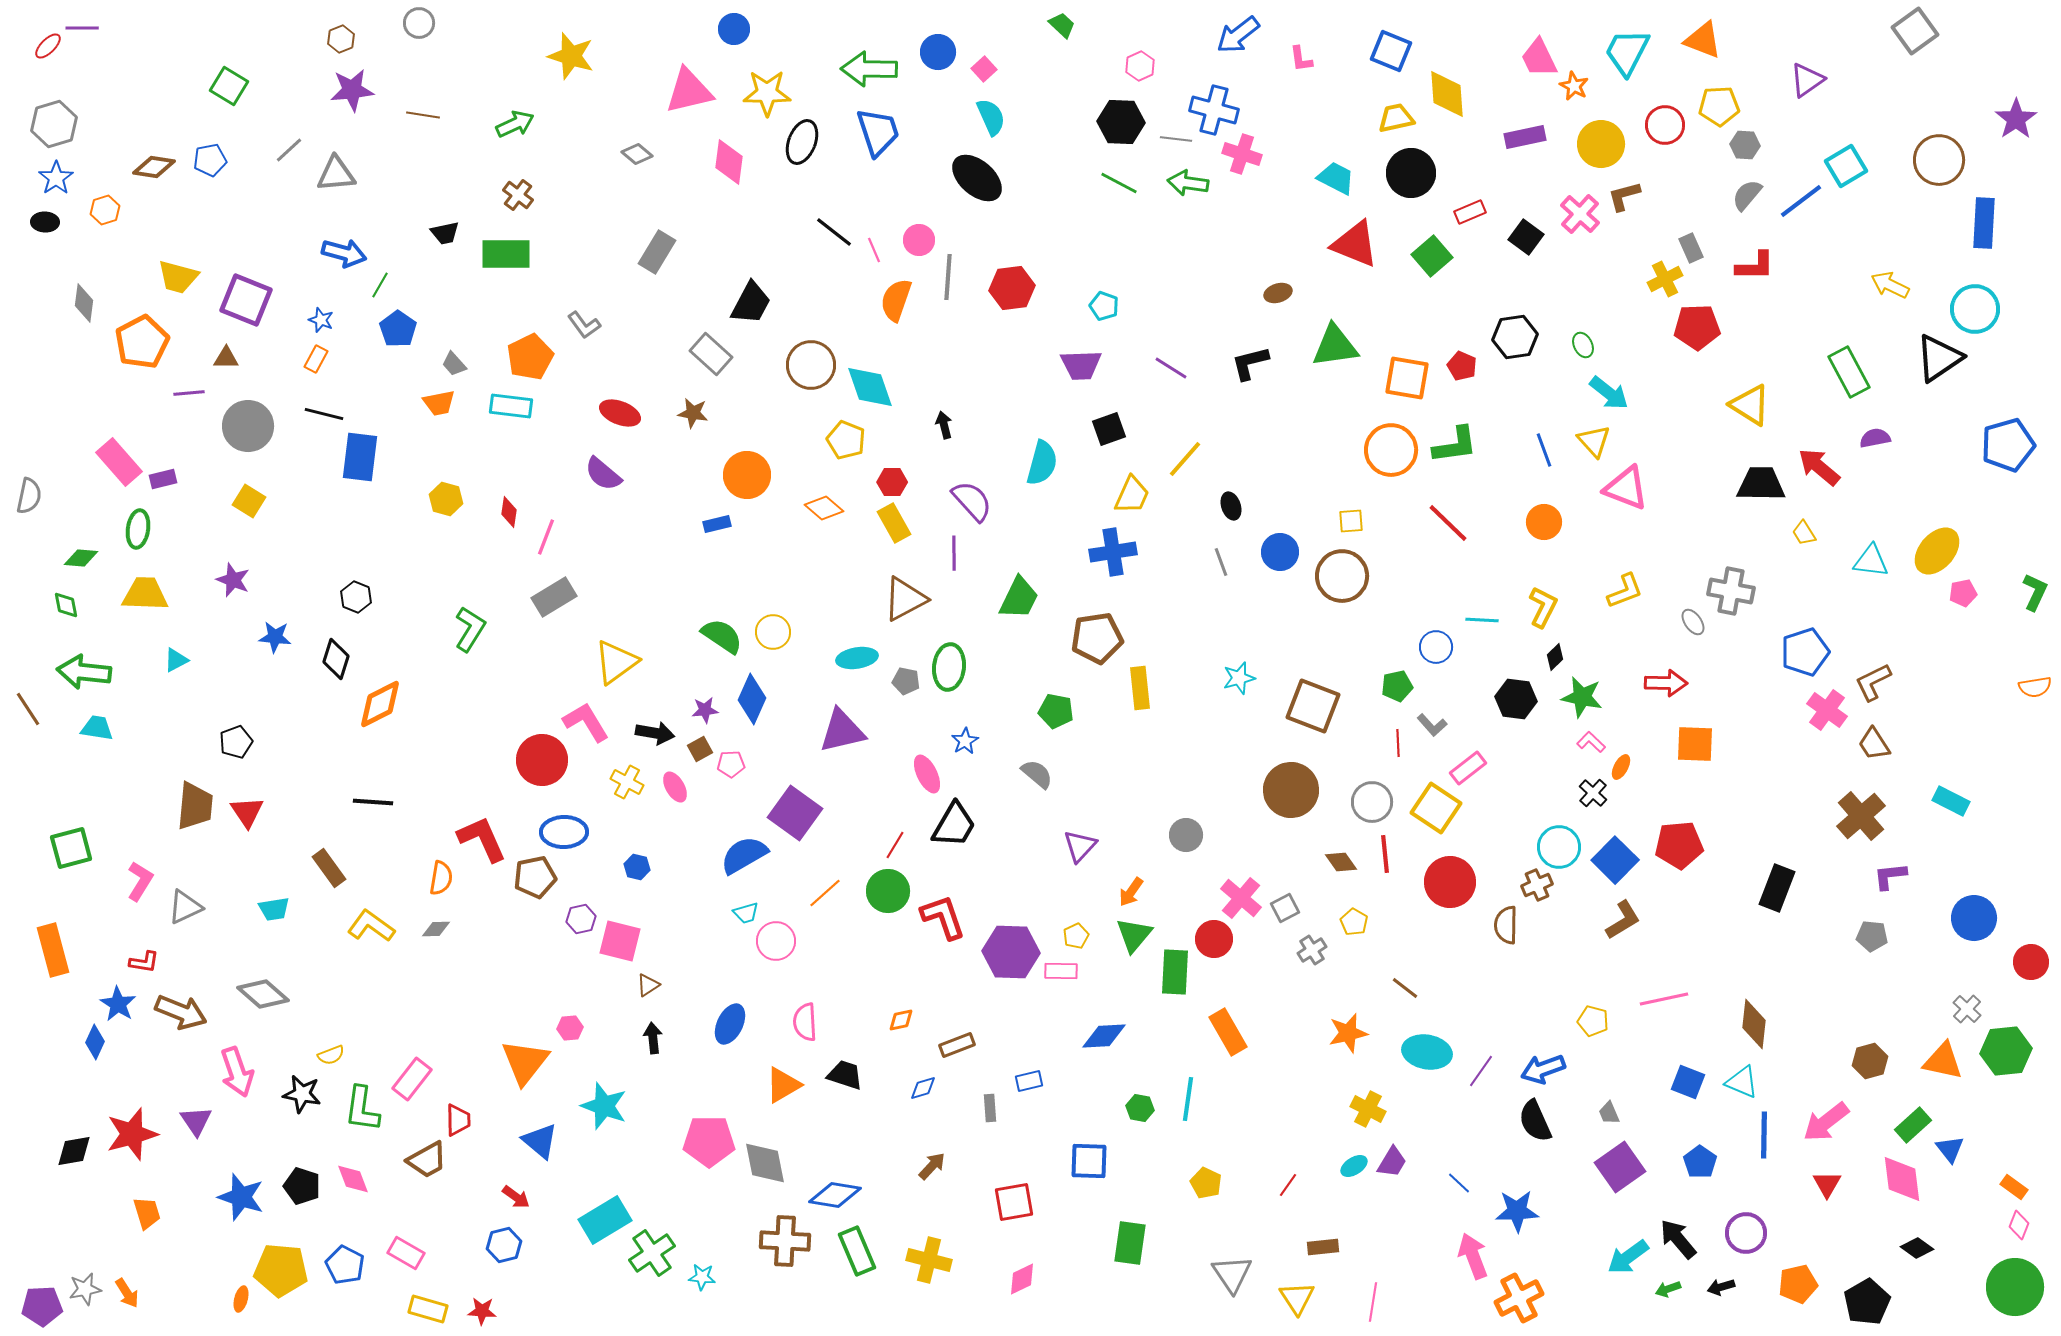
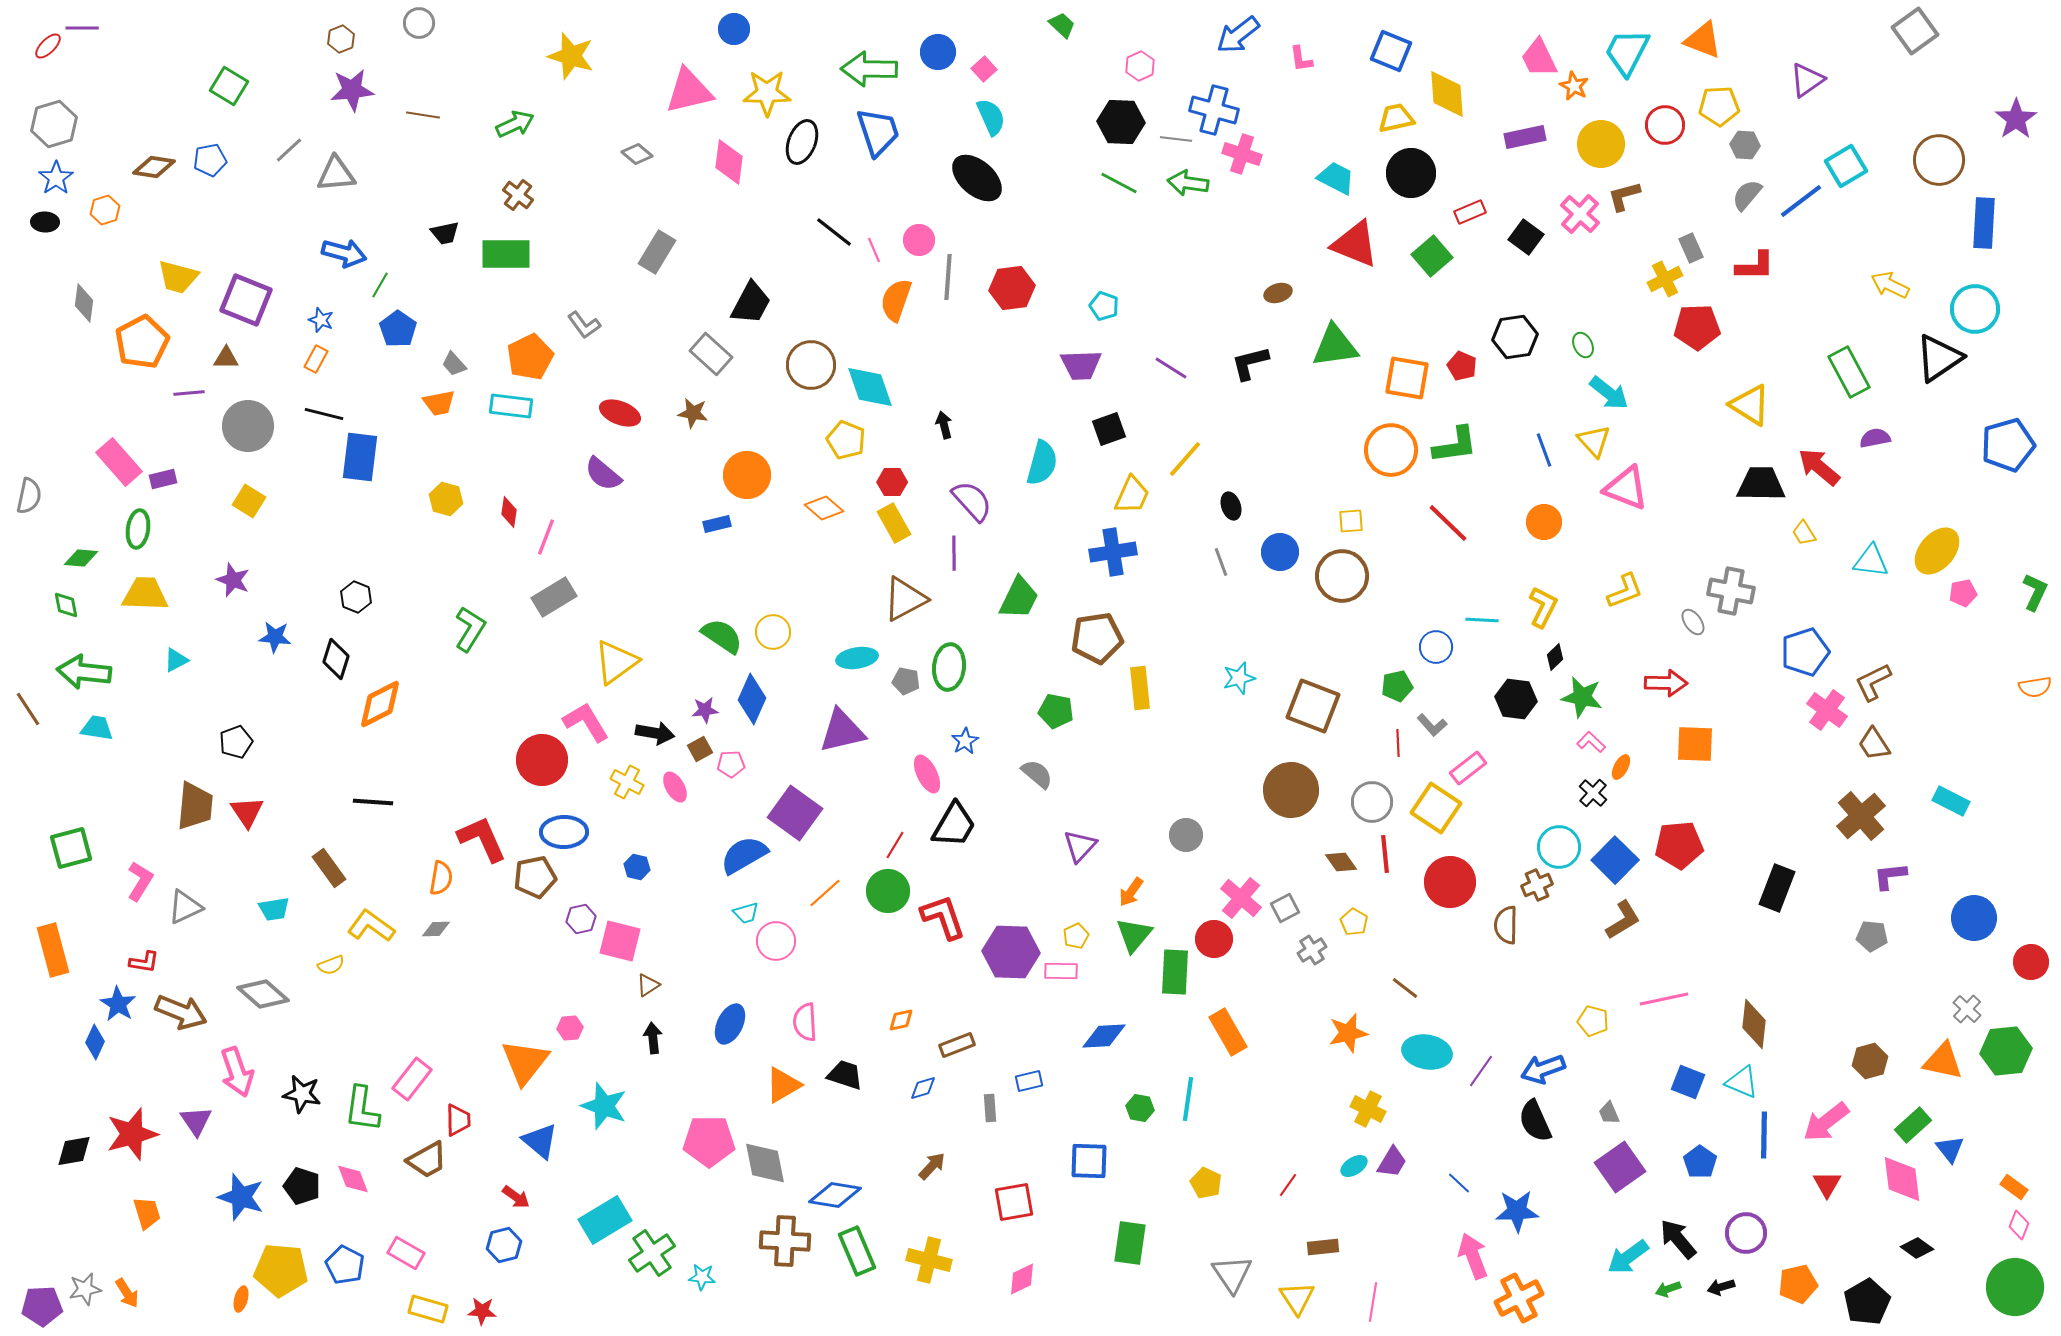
yellow semicircle at (331, 1055): moved 90 px up
